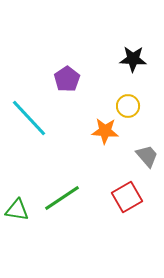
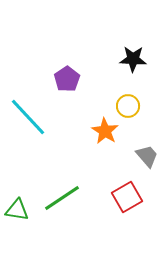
cyan line: moved 1 px left, 1 px up
orange star: rotated 28 degrees clockwise
